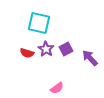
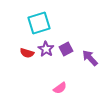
cyan square: rotated 30 degrees counterclockwise
pink semicircle: moved 3 px right
